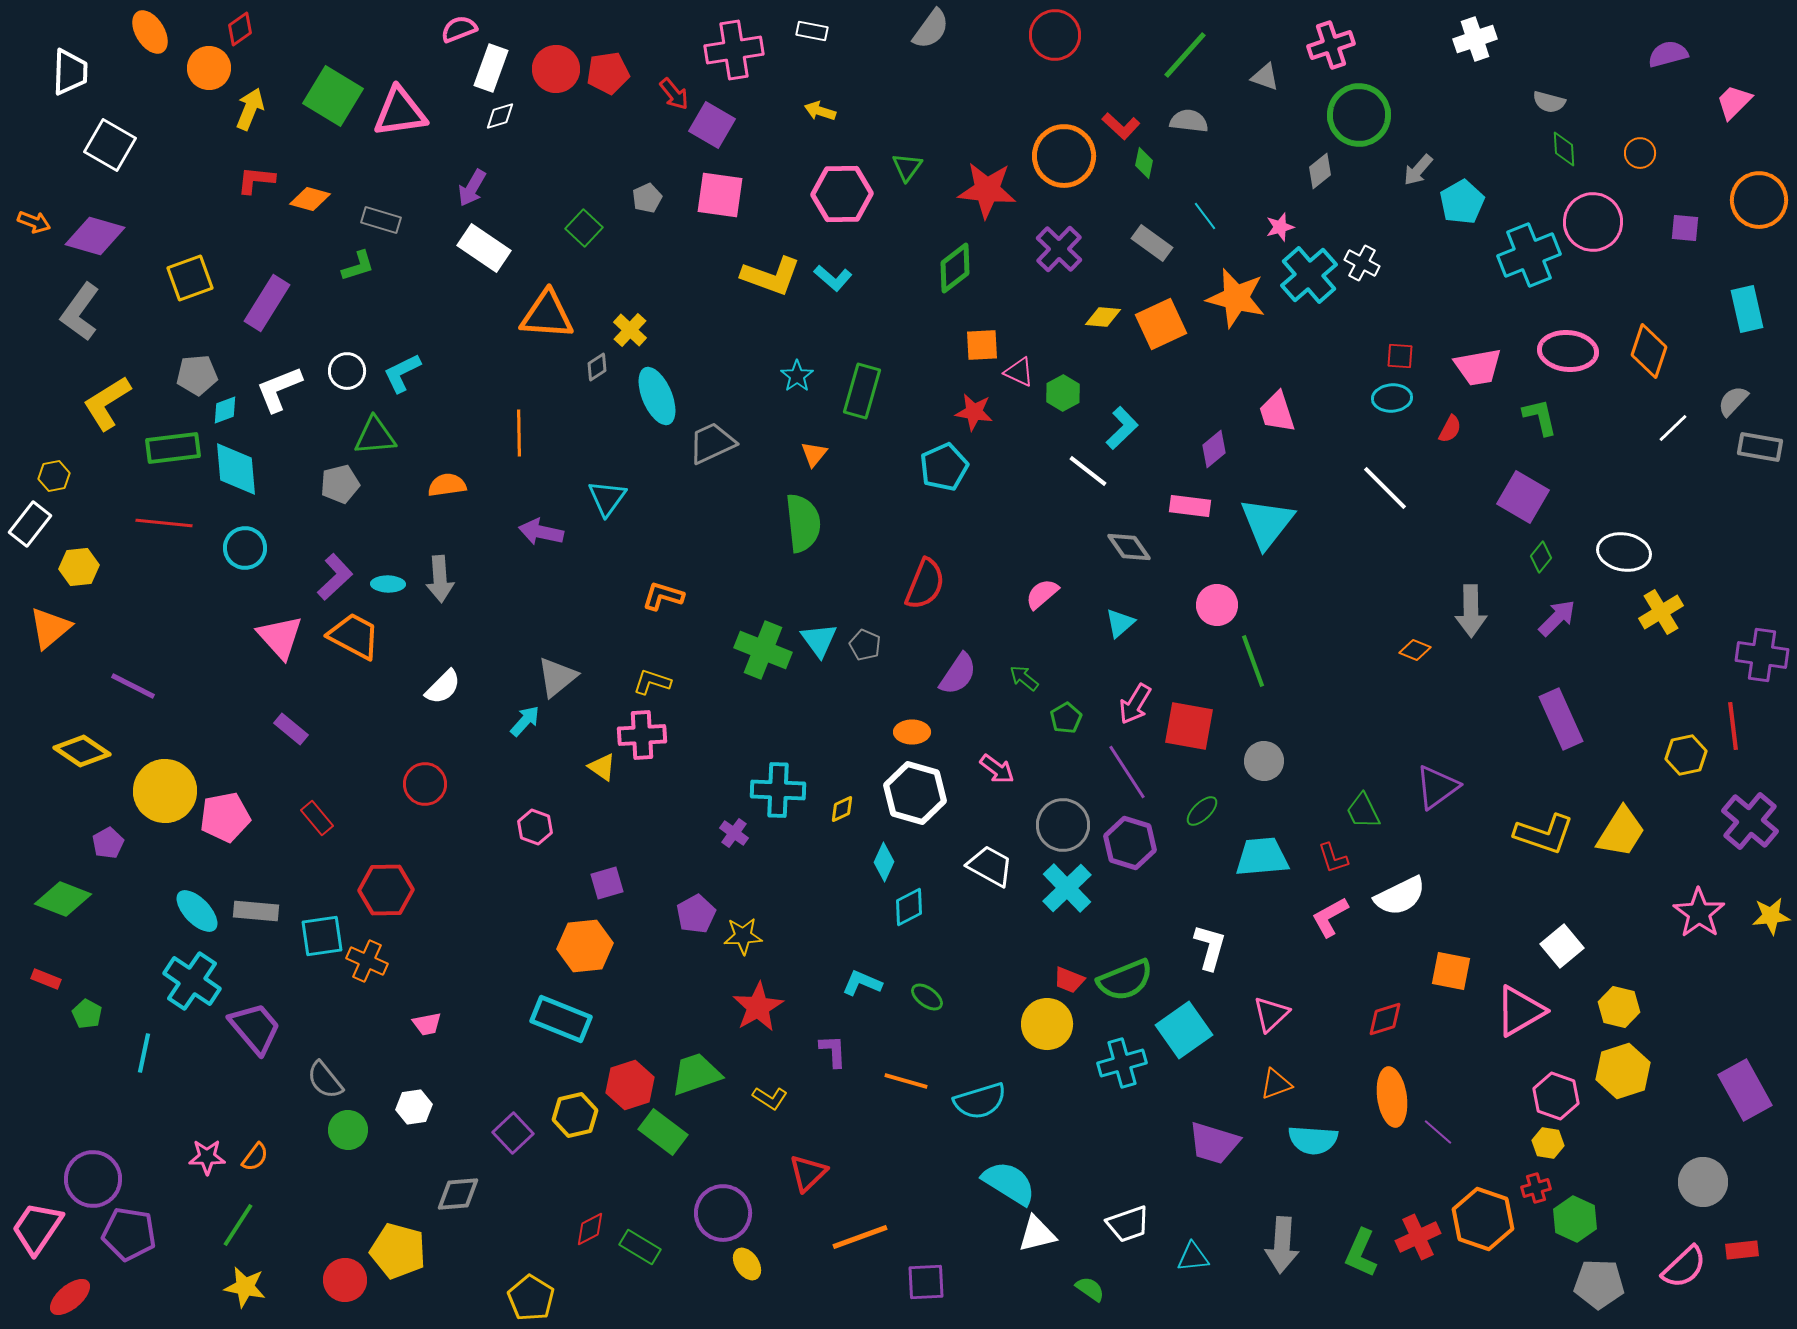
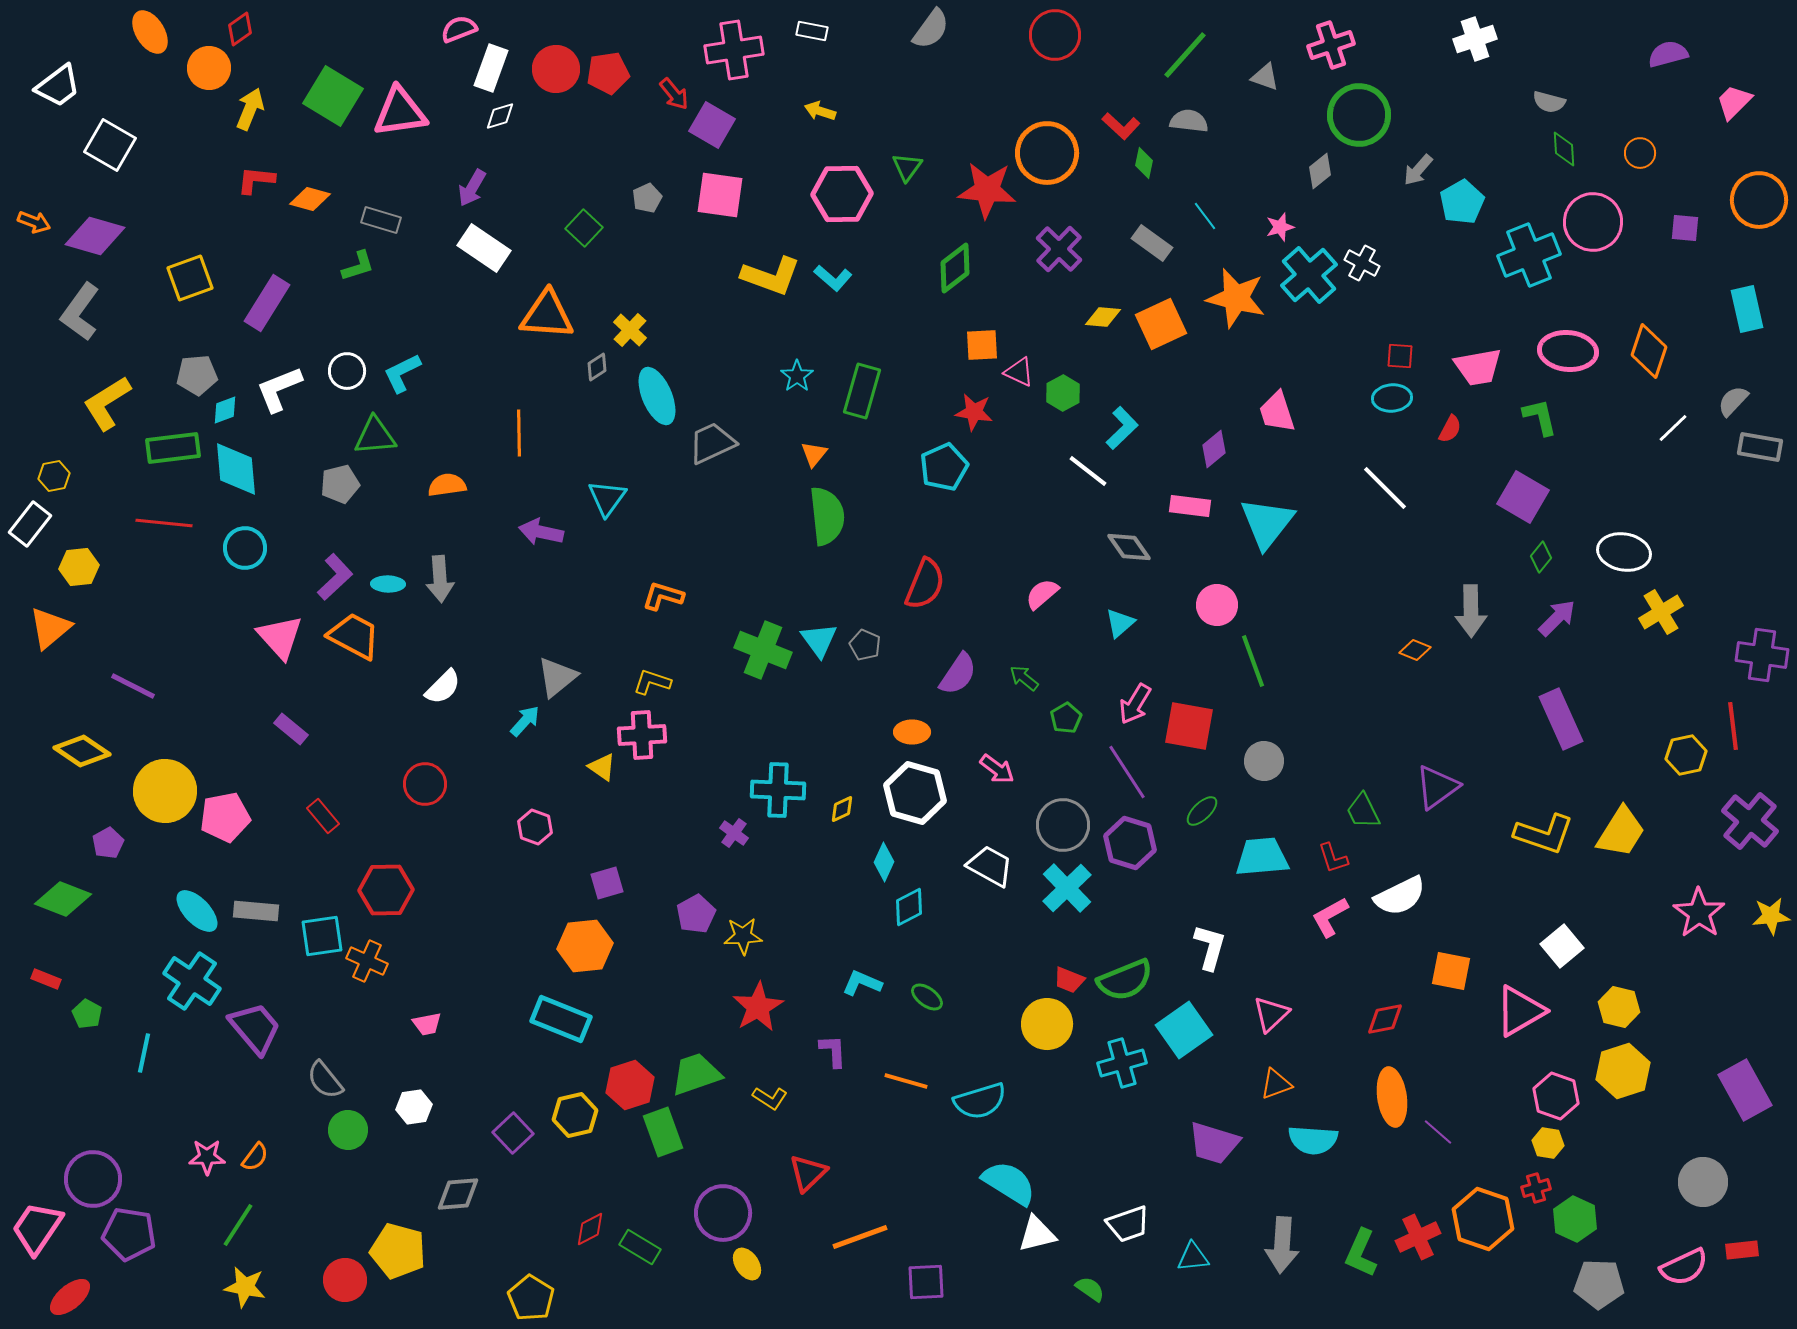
white trapezoid at (70, 72): moved 12 px left, 14 px down; rotated 51 degrees clockwise
orange circle at (1064, 156): moved 17 px left, 3 px up
green semicircle at (803, 523): moved 24 px right, 7 px up
red rectangle at (317, 818): moved 6 px right, 2 px up
red diamond at (1385, 1019): rotated 6 degrees clockwise
green rectangle at (663, 1132): rotated 33 degrees clockwise
pink semicircle at (1684, 1267): rotated 18 degrees clockwise
